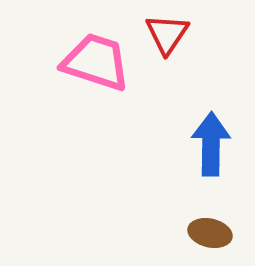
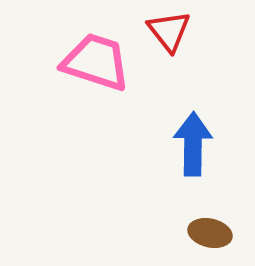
red triangle: moved 2 px right, 3 px up; rotated 12 degrees counterclockwise
blue arrow: moved 18 px left
